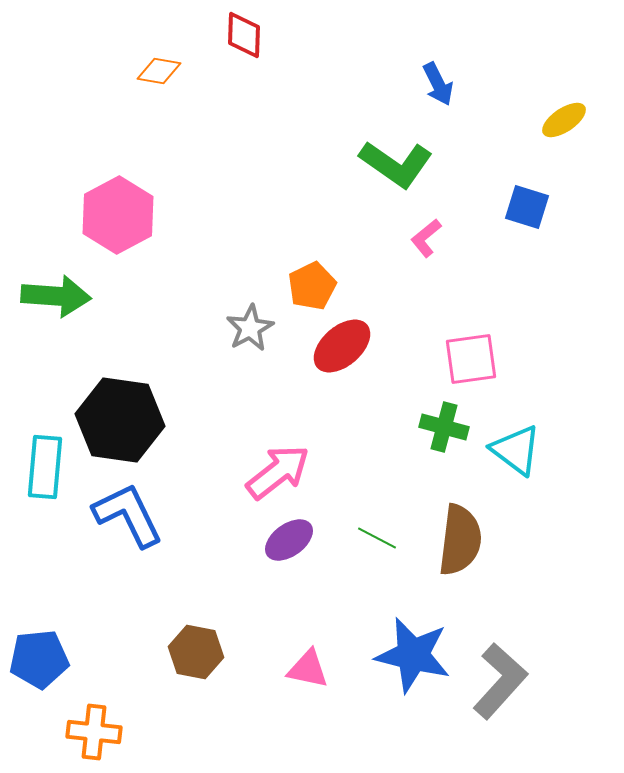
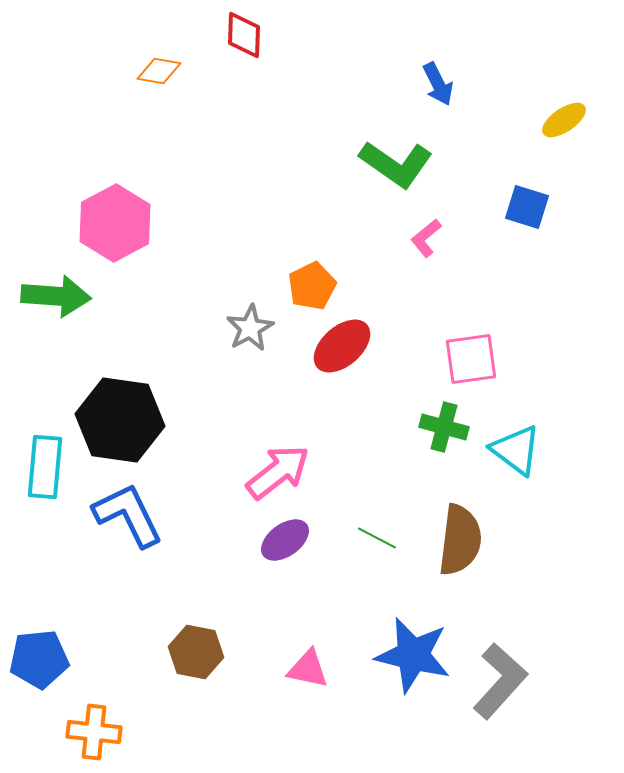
pink hexagon: moved 3 px left, 8 px down
purple ellipse: moved 4 px left
